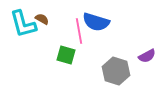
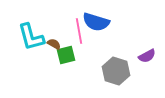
brown semicircle: moved 12 px right, 25 px down
cyan L-shape: moved 8 px right, 13 px down
green square: rotated 30 degrees counterclockwise
